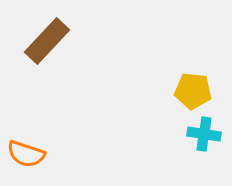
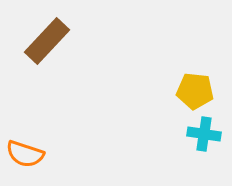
yellow pentagon: moved 2 px right
orange semicircle: moved 1 px left
